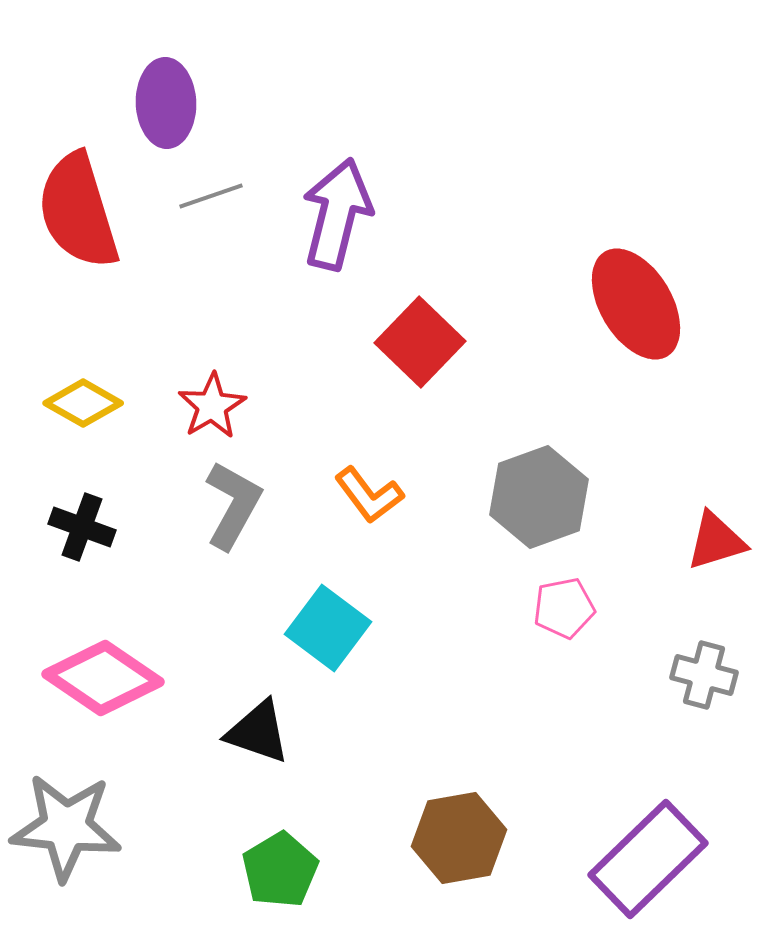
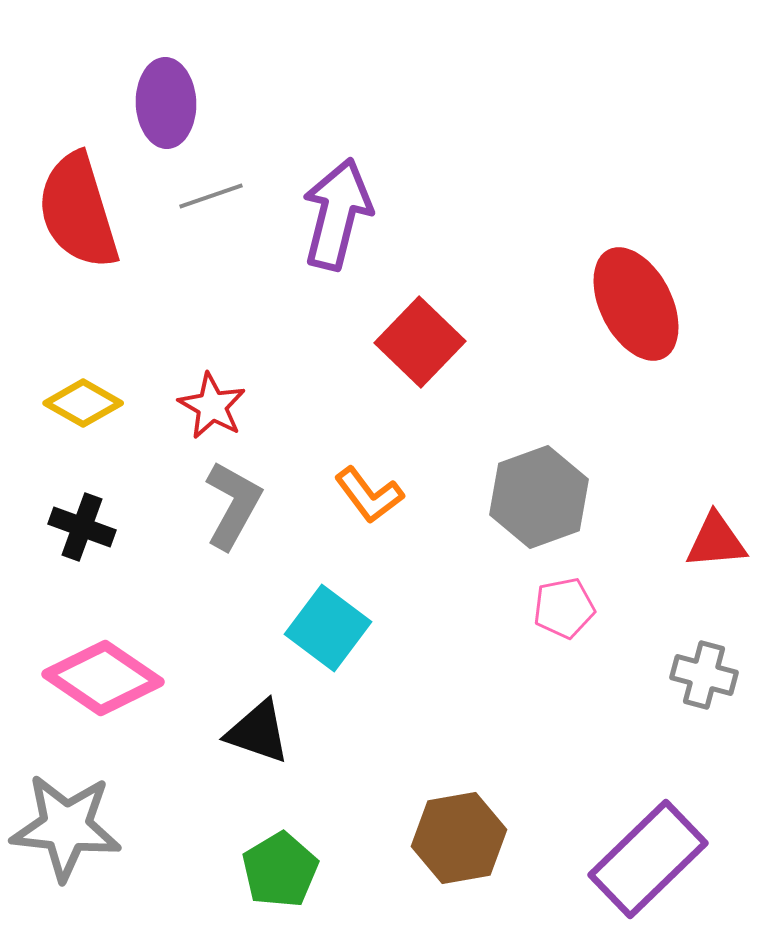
red ellipse: rotated 4 degrees clockwise
red star: rotated 12 degrees counterclockwise
red triangle: rotated 12 degrees clockwise
